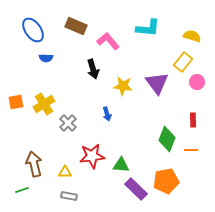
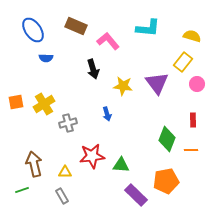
pink circle: moved 2 px down
gray cross: rotated 30 degrees clockwise
purple rectangle: moved 6 px down
gray rectangle: moved 7 px left; rotated 49 degrees clockwise
